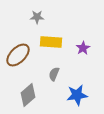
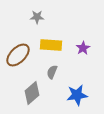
yellow rectangle: moved 3 px down
gray semicircle: moved 2 px left, 2 px up
gray diamond: moved 4 px right, 2 px up
